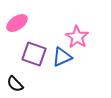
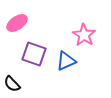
pink star: moved 7 px right, 2 px up
blue triangle: moved 4 px right, 4 px down
black semicircle: moved 3 px left
